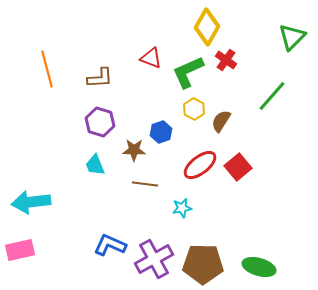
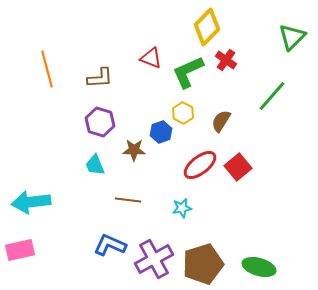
yellow diamond: rotated 15 degrees clockwise
yellow hexagon: moved 11 px left, 4 px down
brown line: moved 17 px left, 16 px down
brown pentagon: rotated 18 degrees counterclockwise
